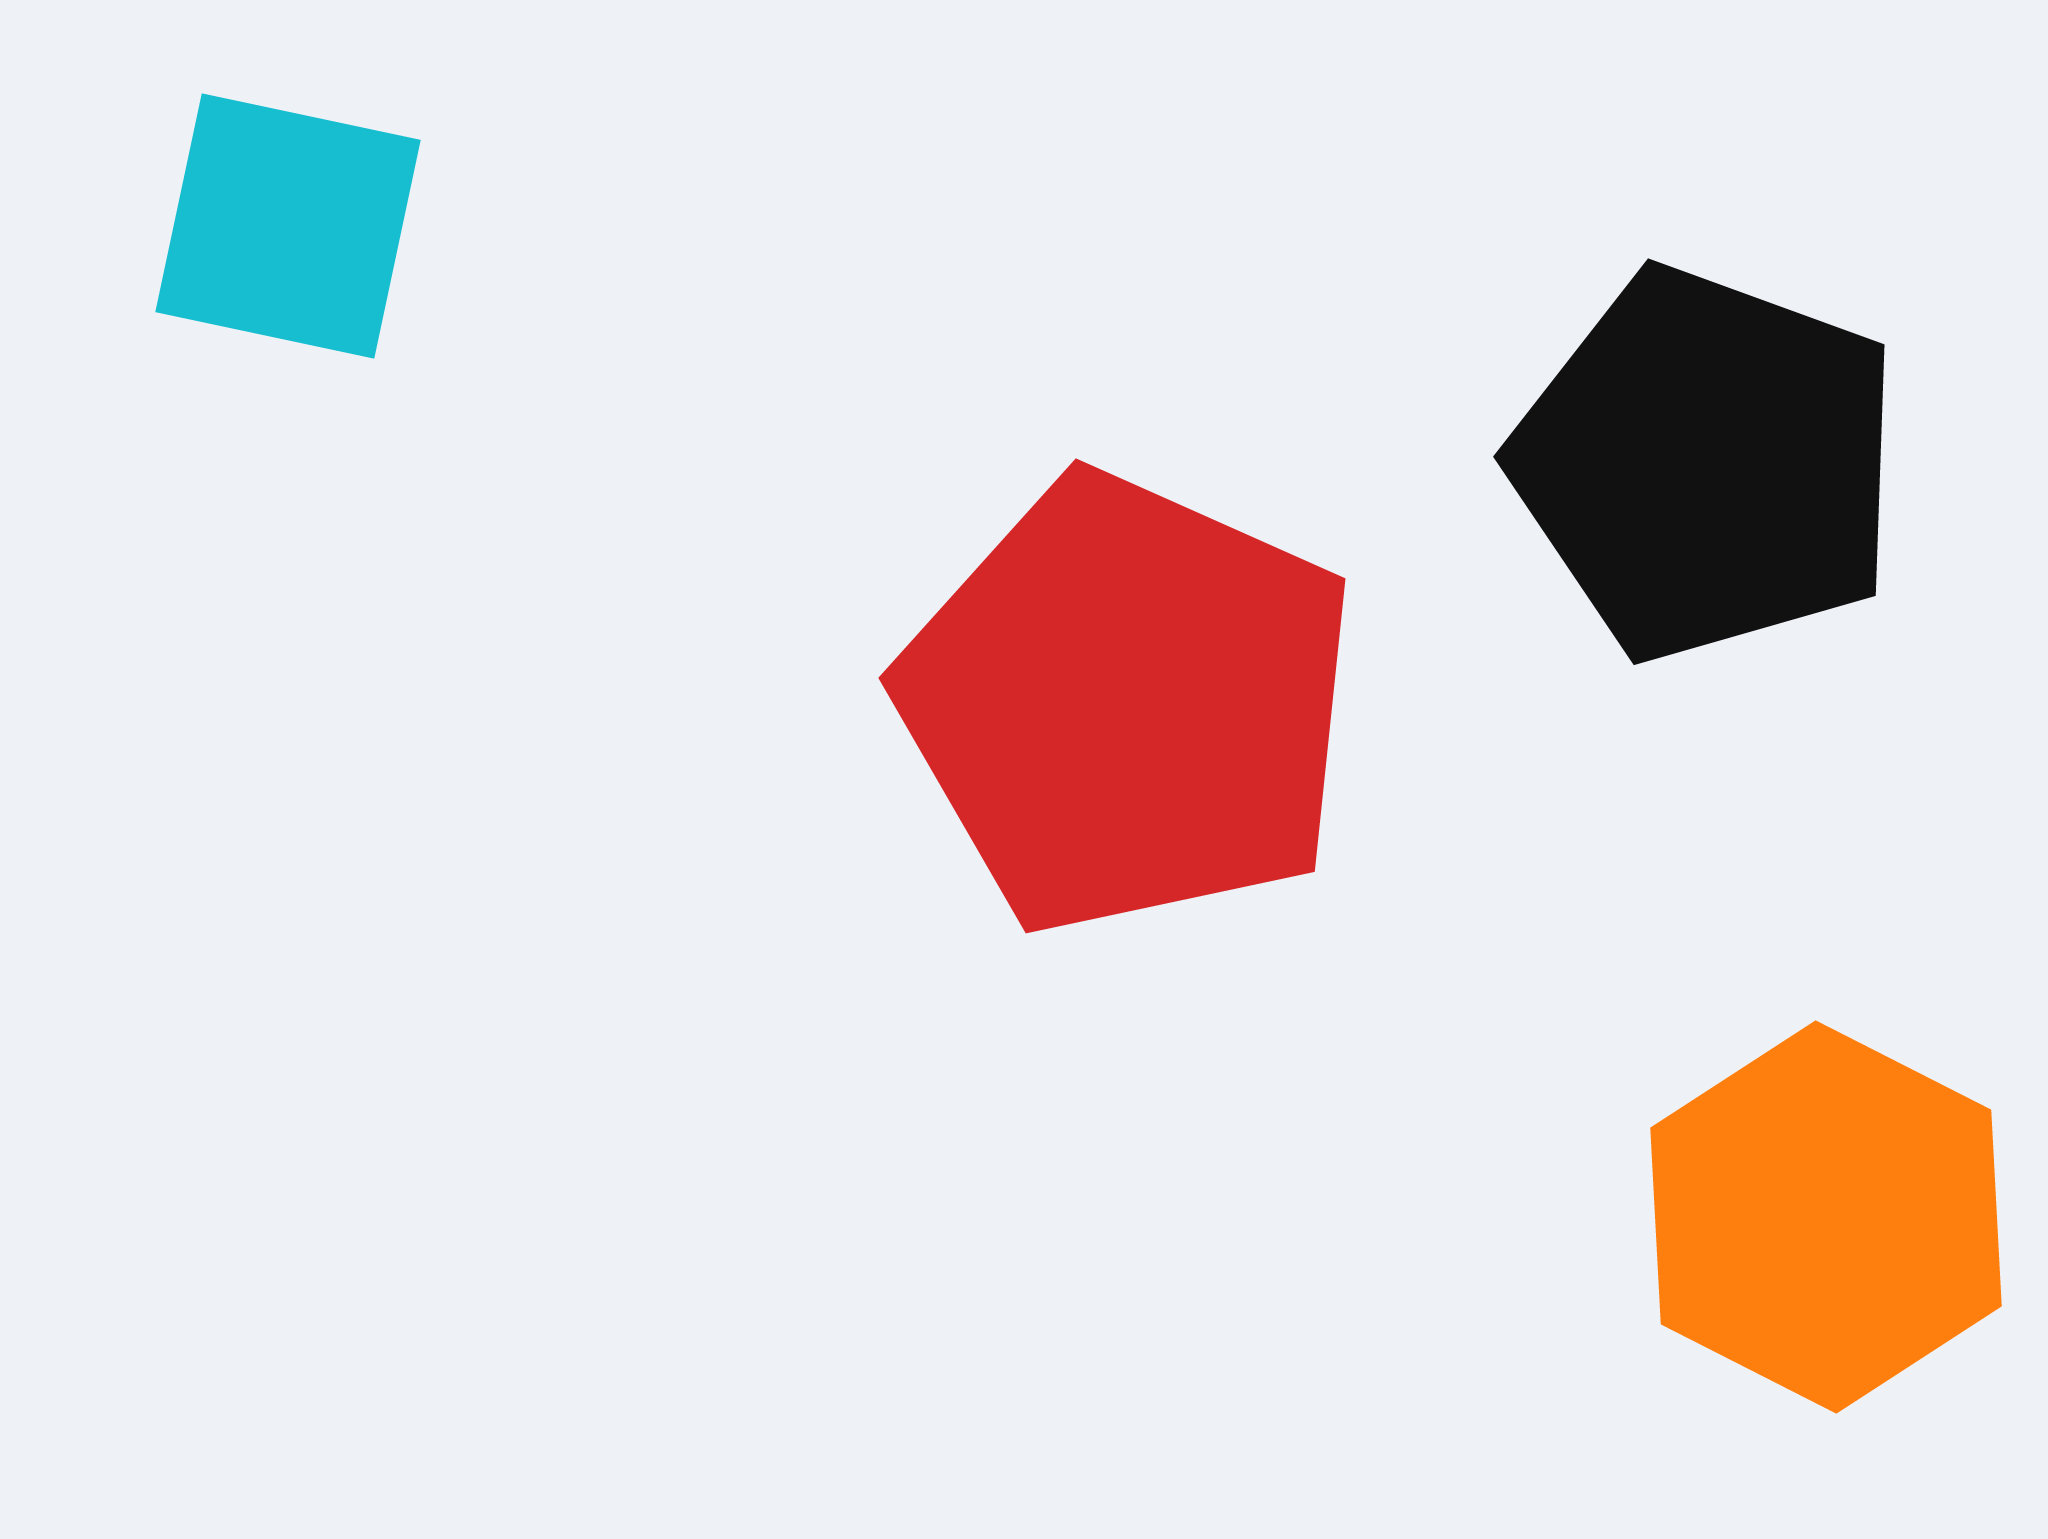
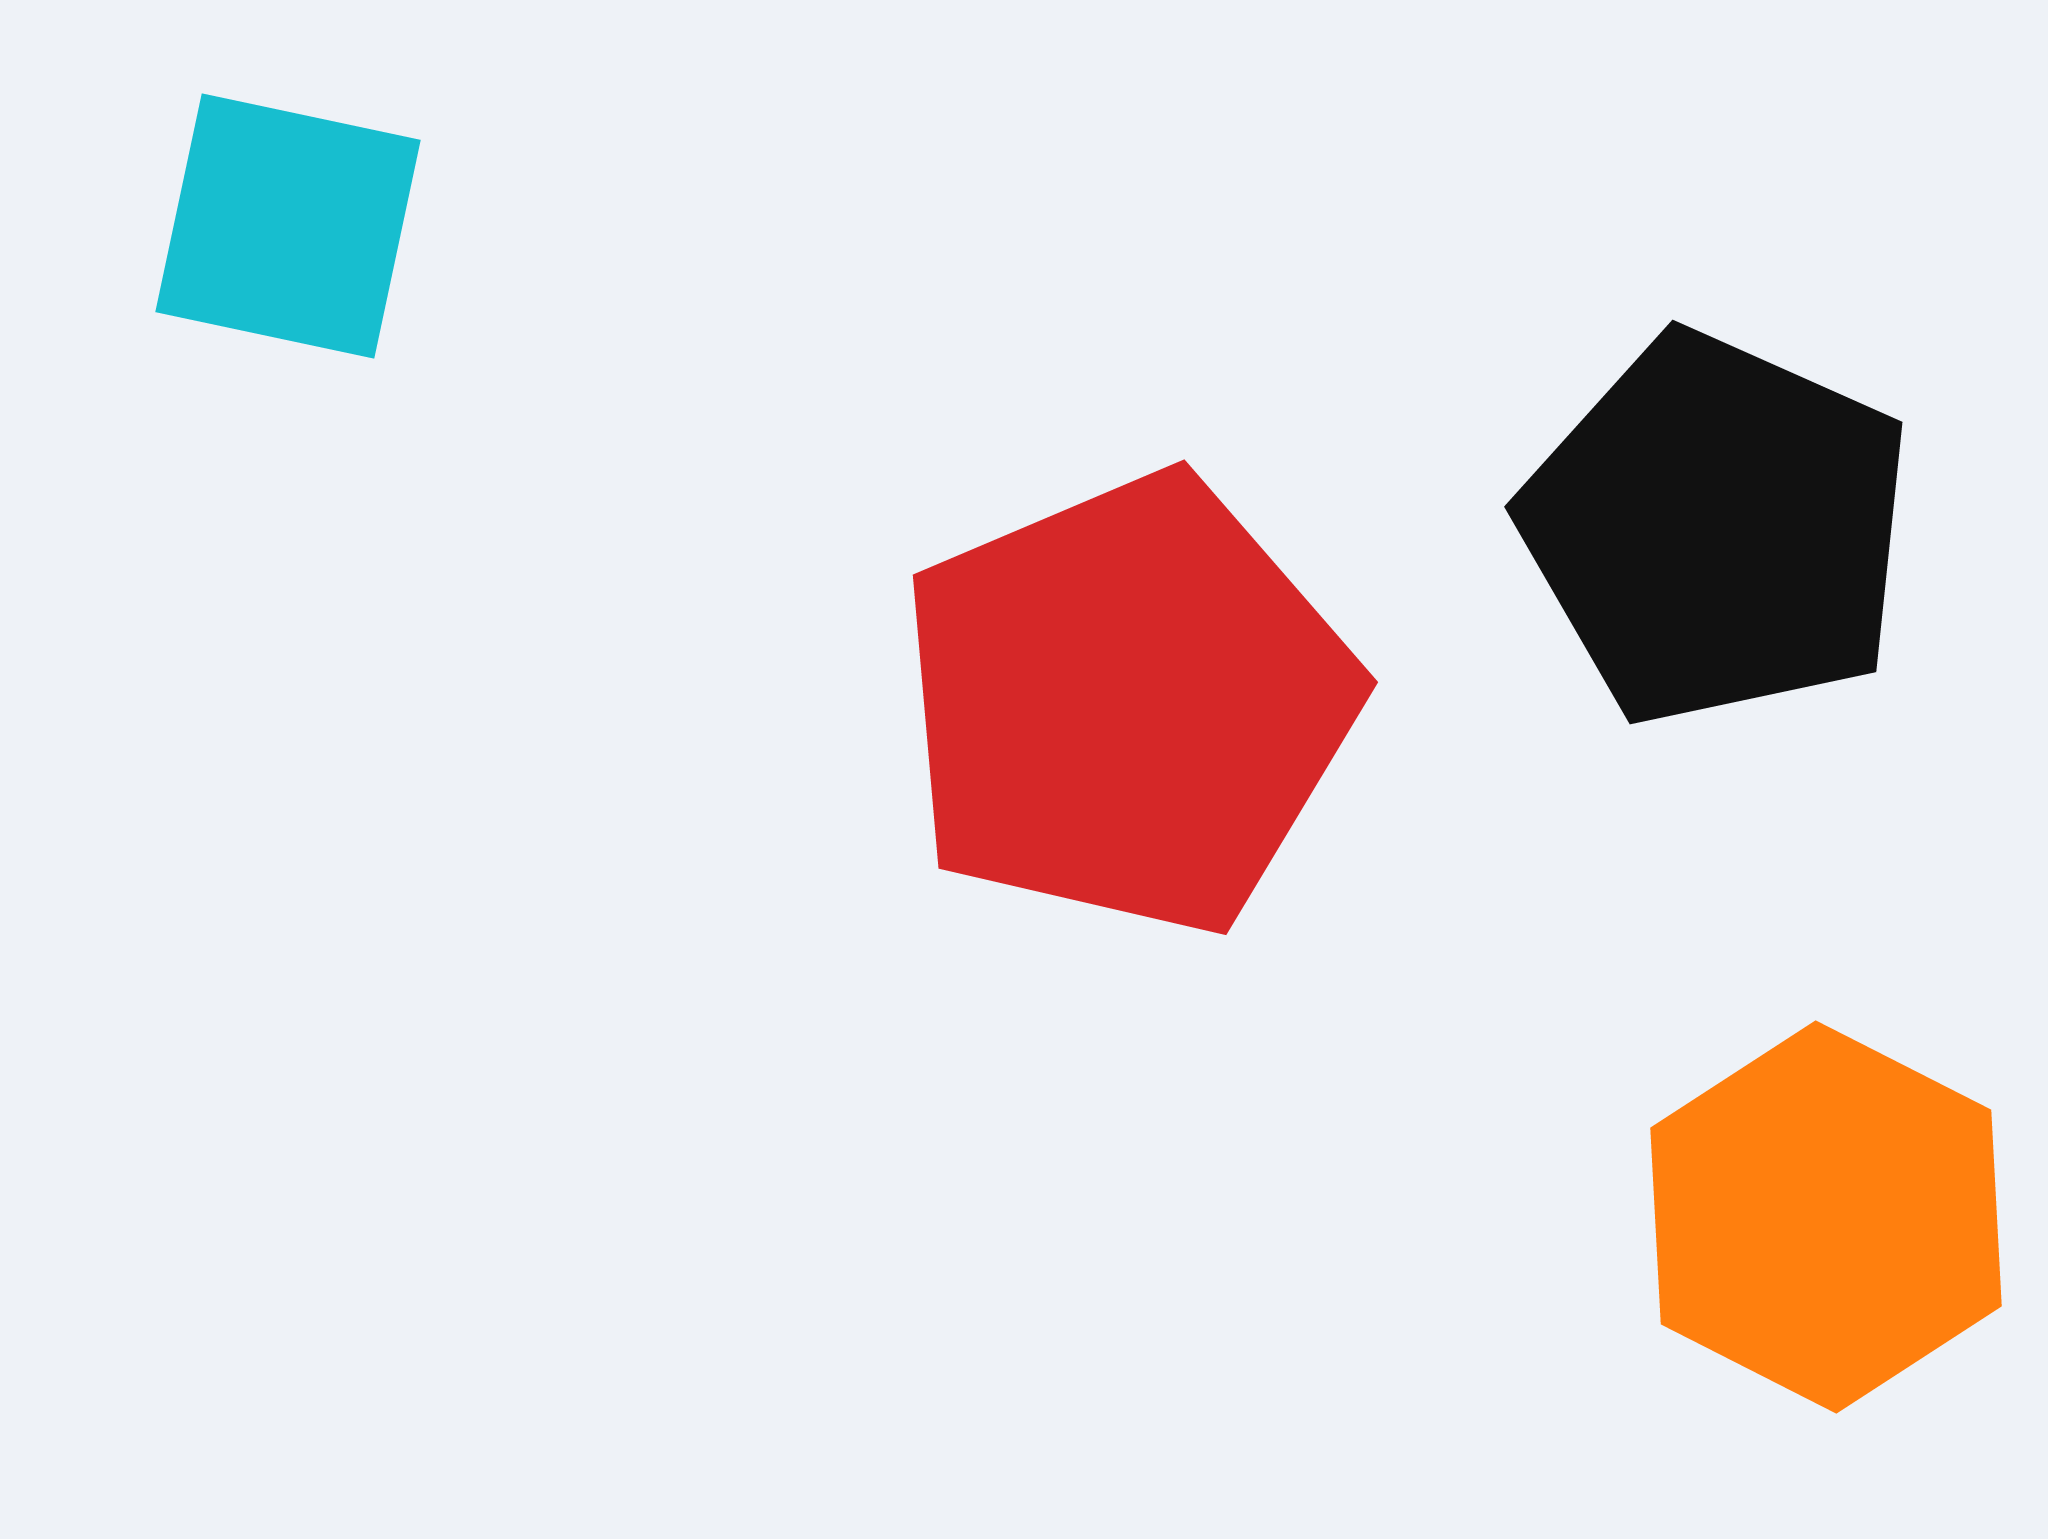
black pentagon: moved 10 px right, 65 px down; rotated 4 degrees clockwise
red pentagon: rotated 25 degrees clockwise
